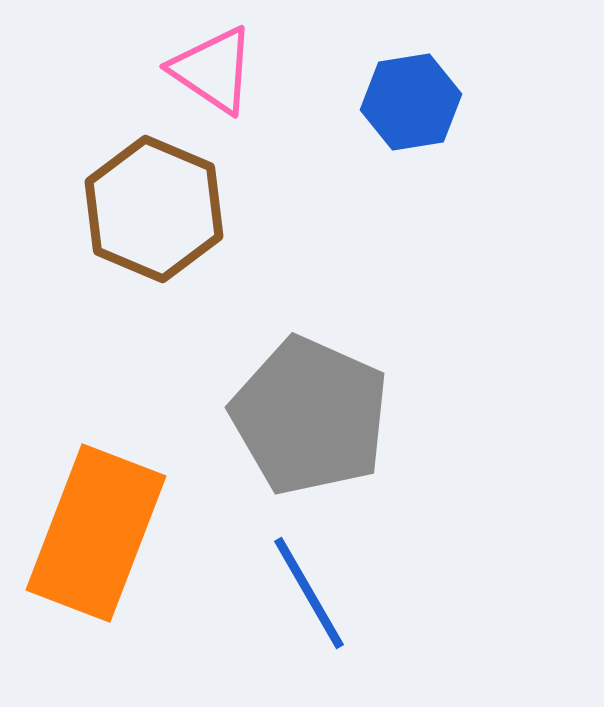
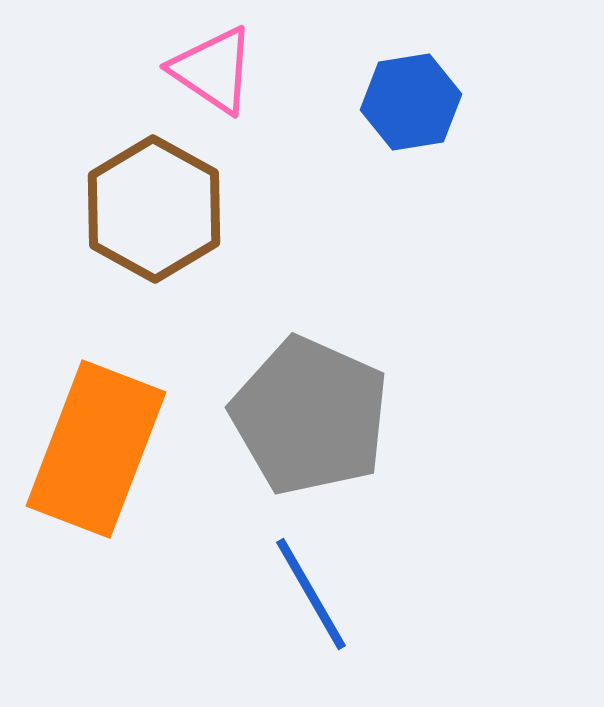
brown hexagon: rotated 6 degrees clockwise
orange rectangle: moved 84 px up
blue line: moved 2 px right, 1 px down
